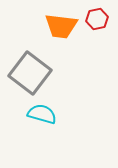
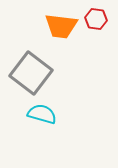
red hexagon: moved 1 px left; rotated 20 degrees clockwise
gray square: moved 1 px right
